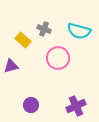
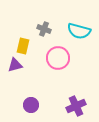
yellow rectangle: moved 6 px down; rotated 63 degrees clockwise
purple triangle: moved 4 px right, 1 px up
